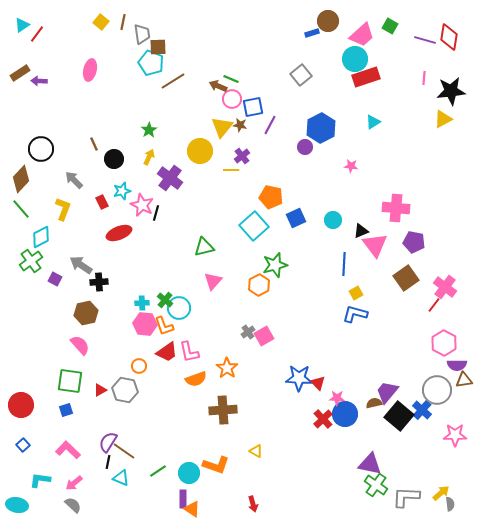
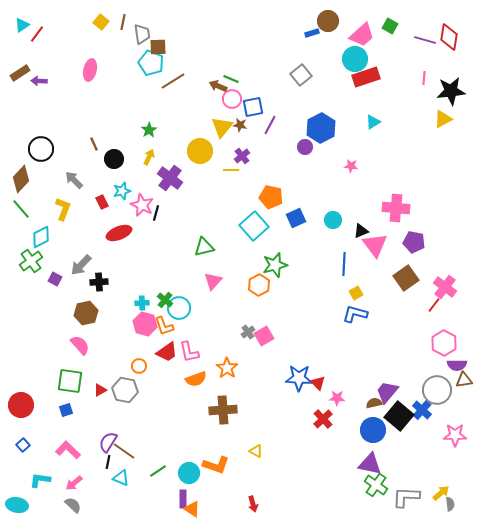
gray arrow at (81, 265): rotated 80 degrees counterclockwise
pink hexagon at (145, 324): rotated 10 degrees clockwise
blue circle at (345, 414): moved 28 px right, 16 px down
